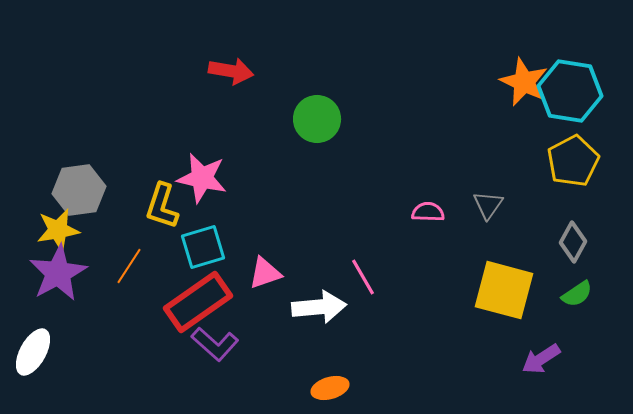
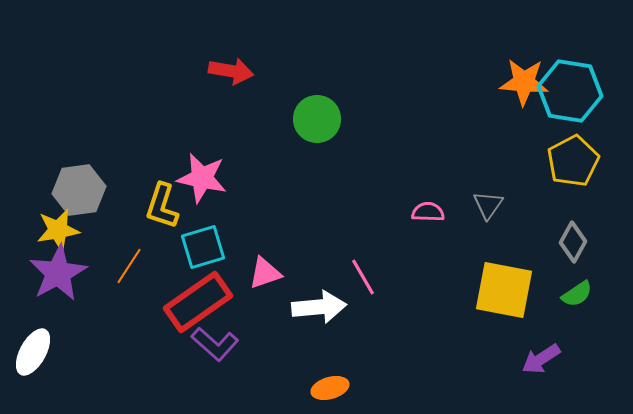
orange star: rotated 21 degrees counterclockwise
yellow square: rotated 4 degrees counterclockwise
